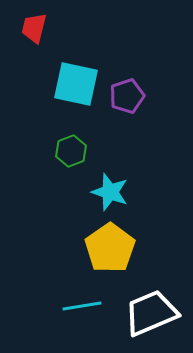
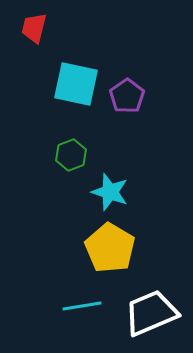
purple pentagon: rotated 16 degrees counterclockwise
green hexagon: moved 4 px down
yellow pentagon: rotated 6 degrees counterclockwise
